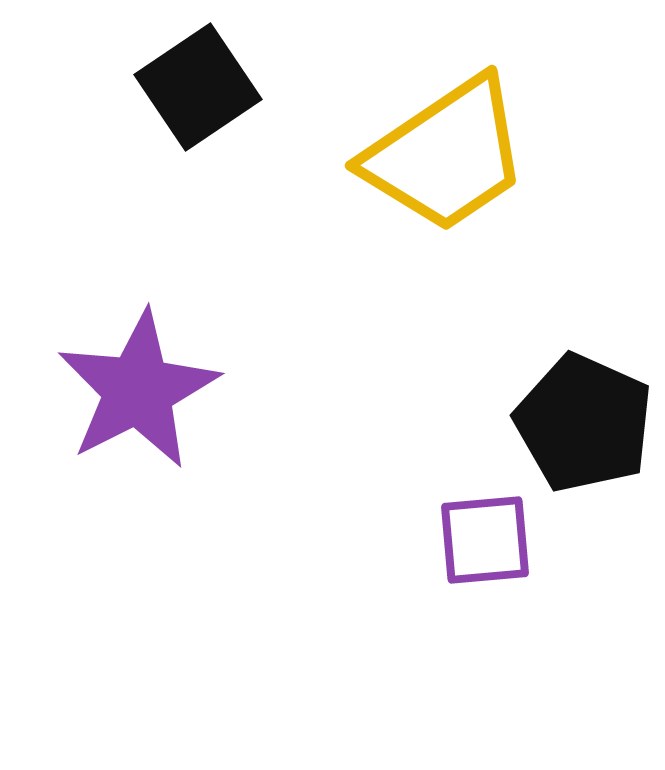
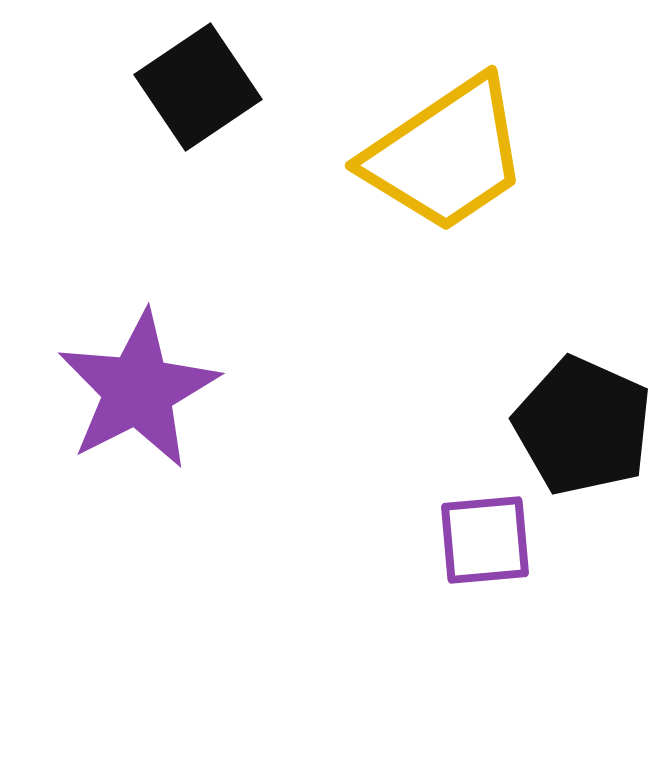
black pentagon: moved 1 px left, 3 px down
